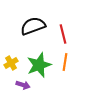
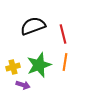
yellow cross: moved 2 px right, 4 px down; rotated 16 degrees clockwise
